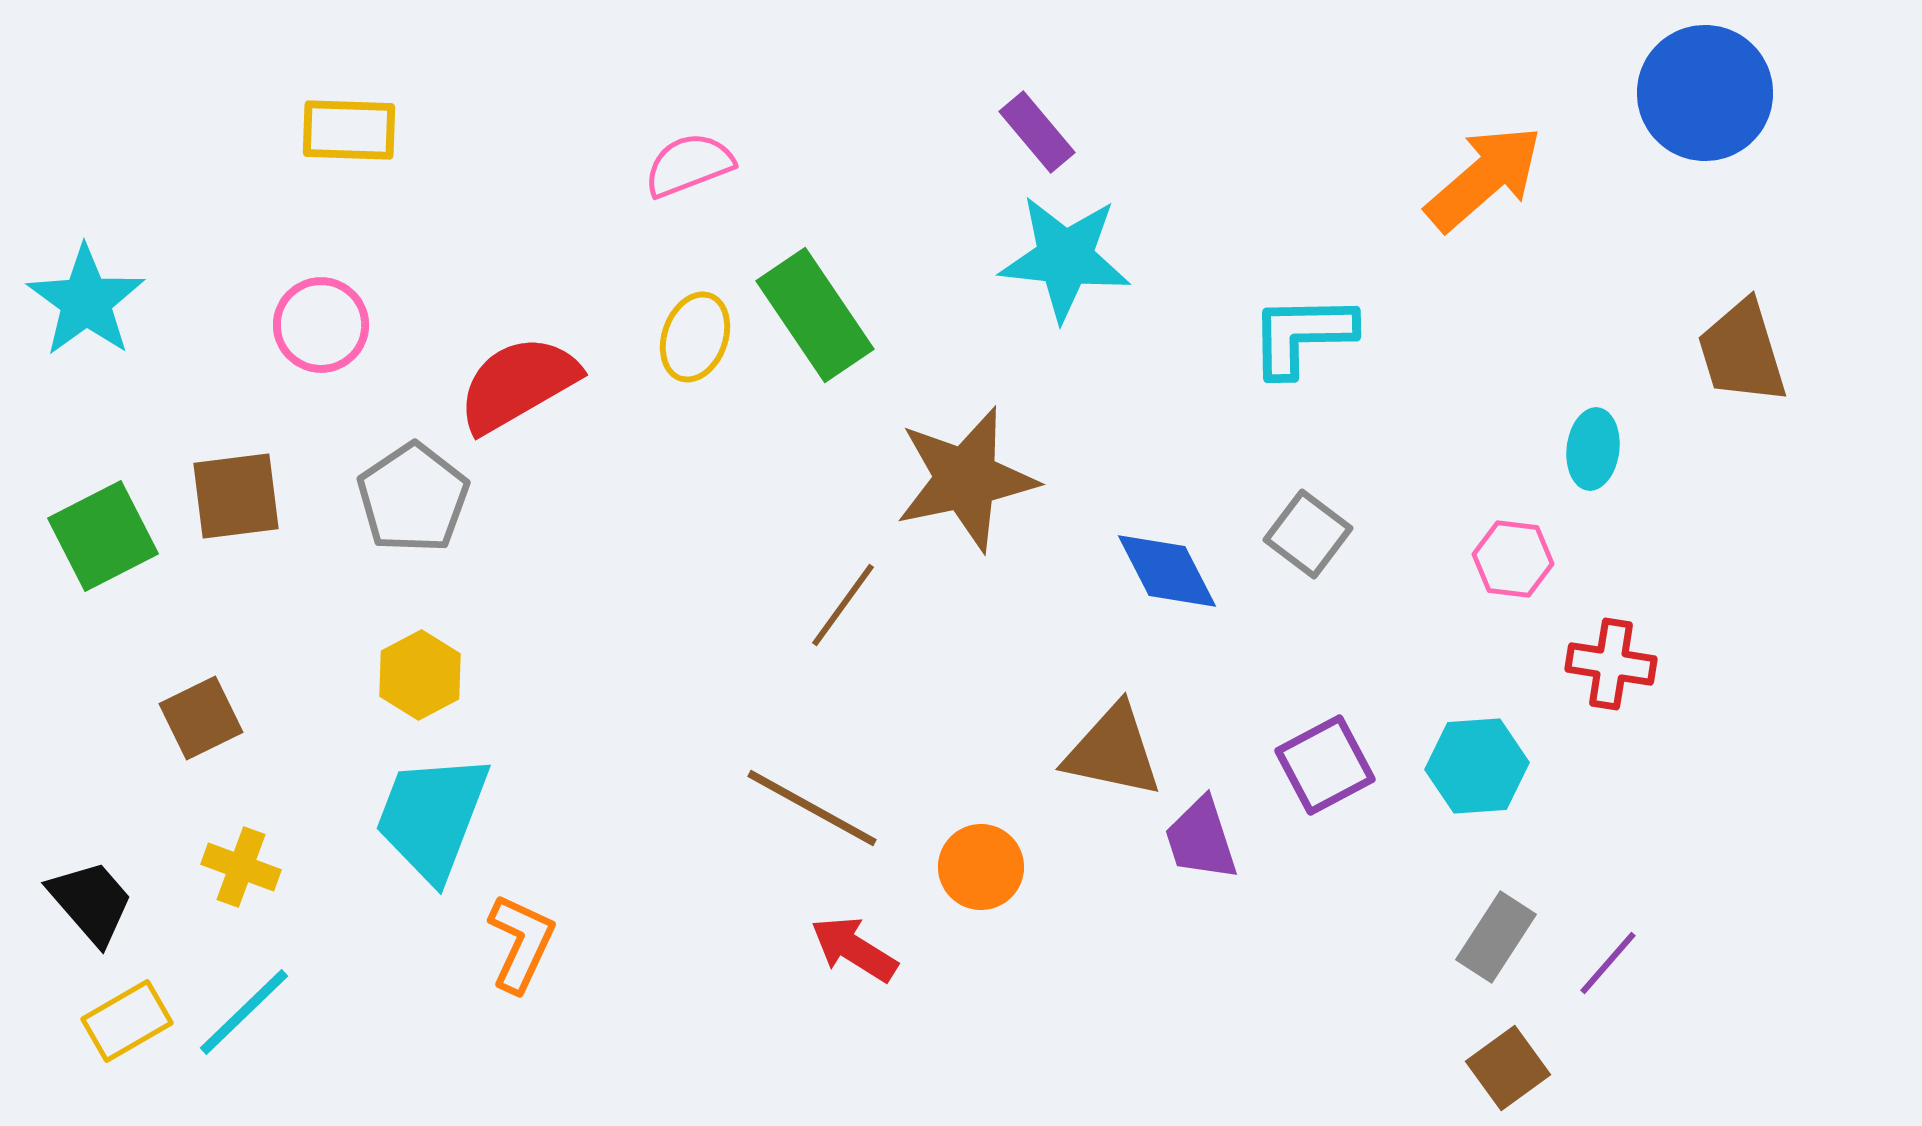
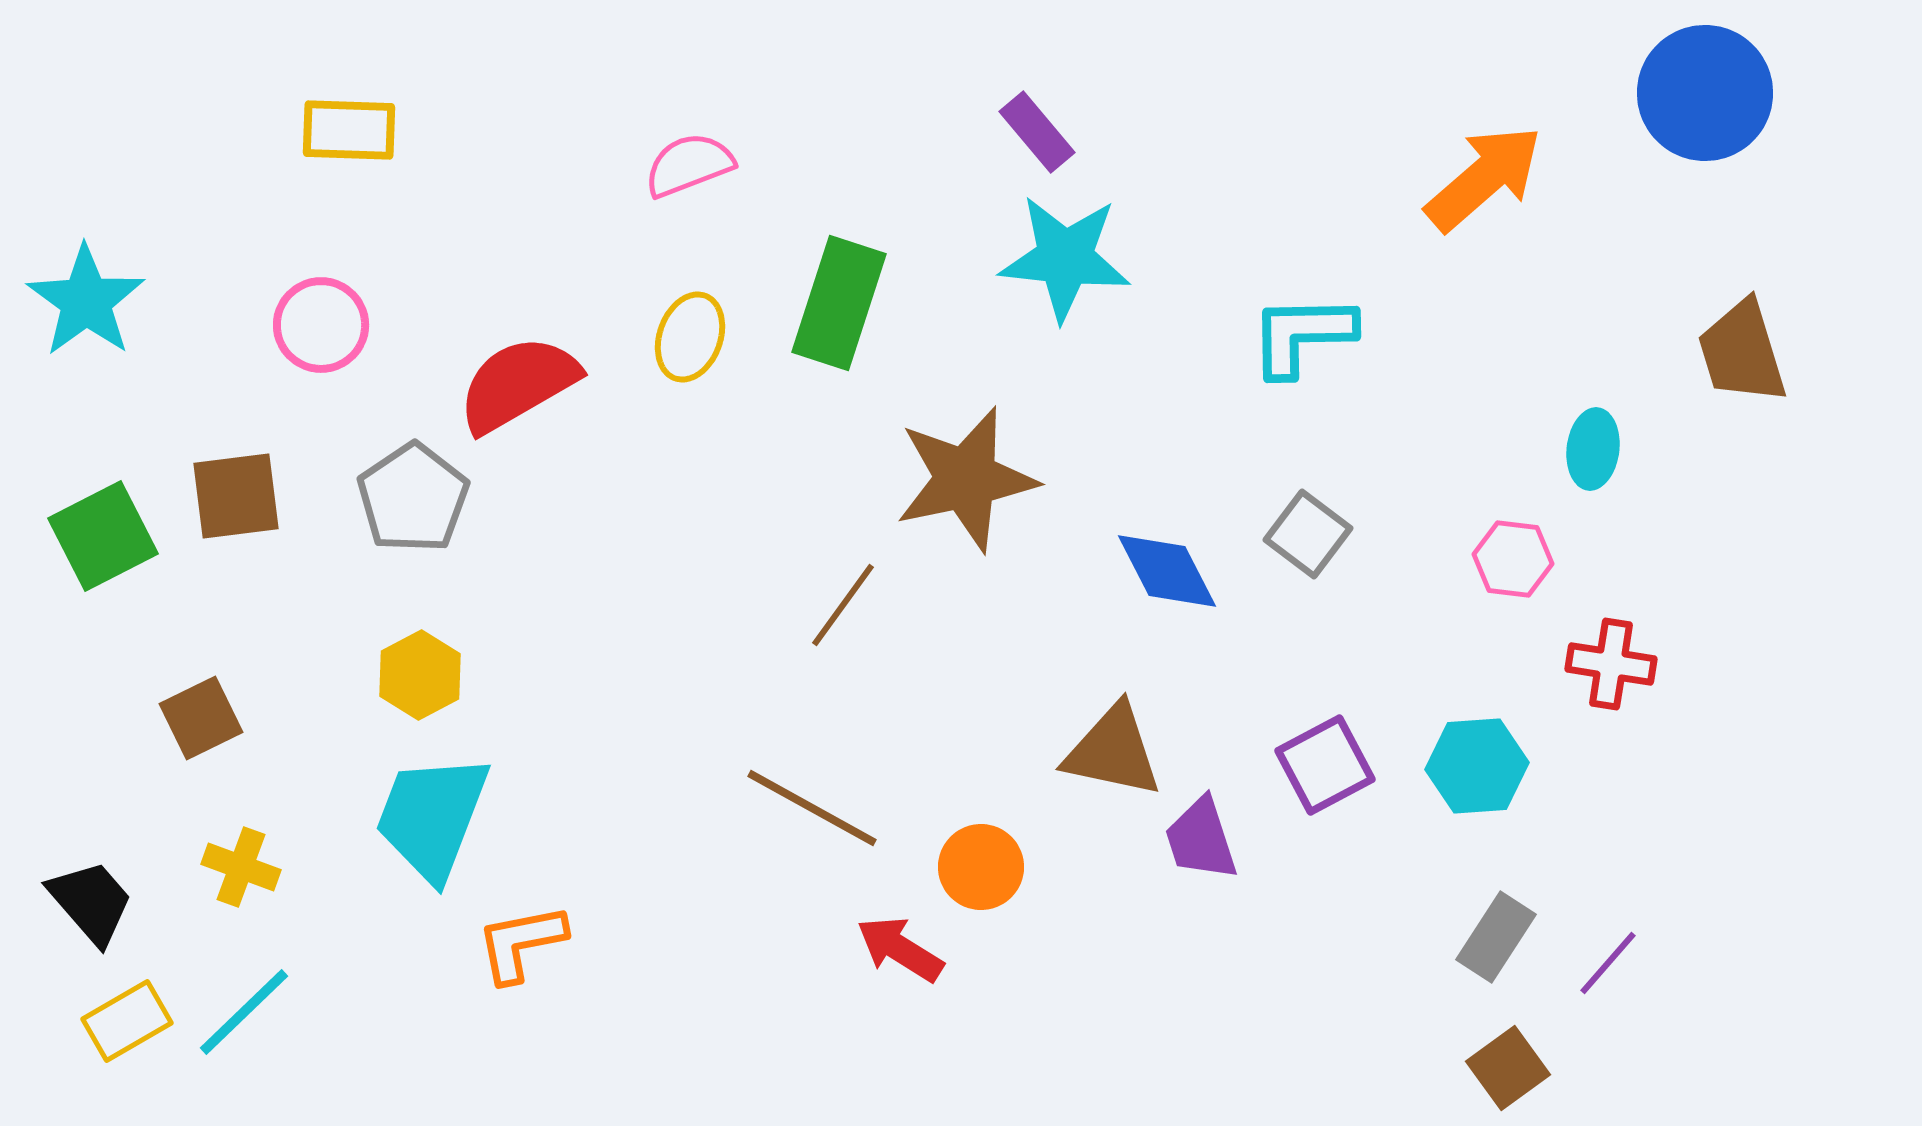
green rectangle at (815, 315): moved 24 px right, 12 px up; rotated 52 degrees clockwise
yellow ellipse at (695, 337): moved 5 px left
orange L-shape at (521, 943): rotated 126 degrees counterclockwise
red arrow at (854, 949): moved 46 px right
